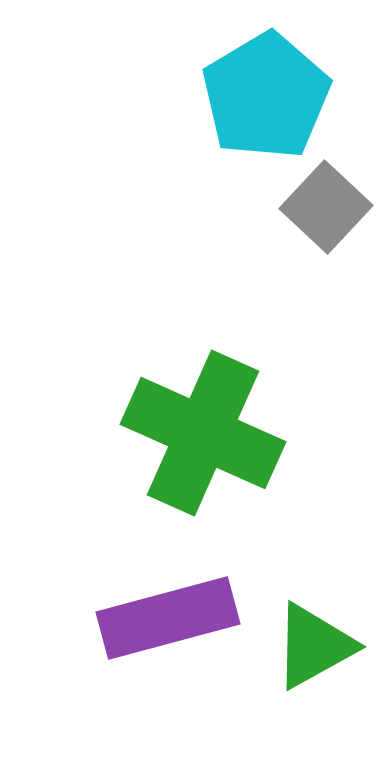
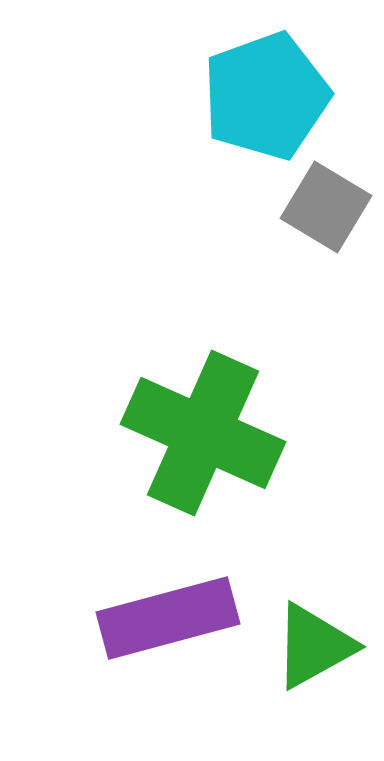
cyan pentagon: rotated 11 degrees clockwise
gray square: rotated 12 degrees counterclockwise
